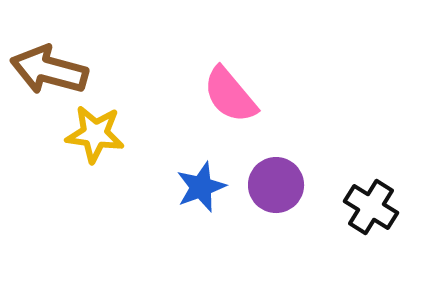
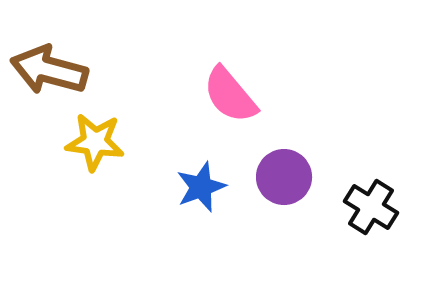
yellow star: moved 8 px down
purple circle: moved 8 px right, 8 px up
